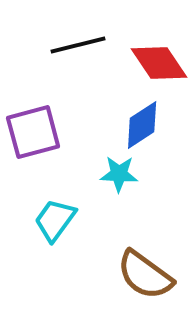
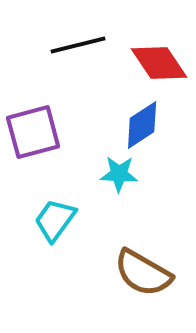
brown semicircle: moved 2 px left, 2 px up; rotated 6 degrees counterclockwise
